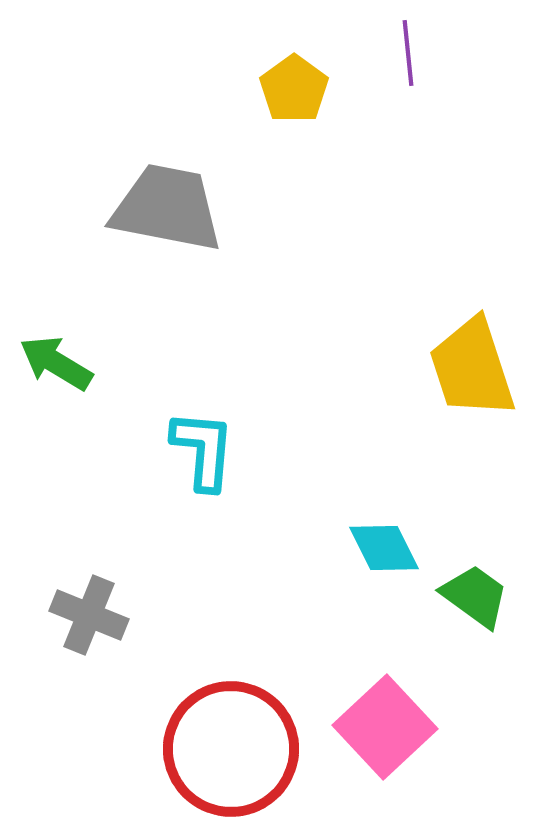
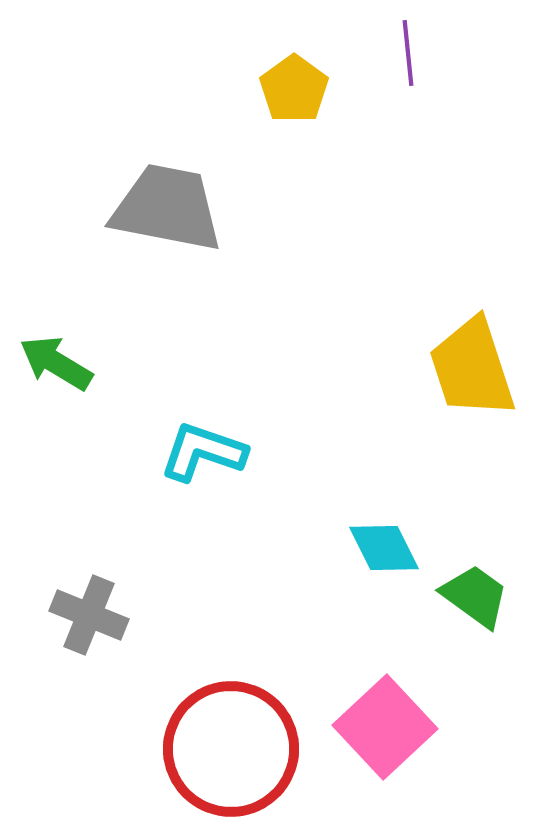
cyan L-shape: moved 2 px down; rotated 76 degrees counterclockwise
